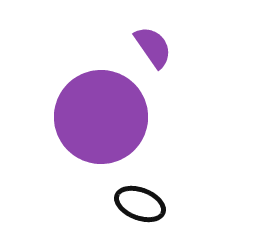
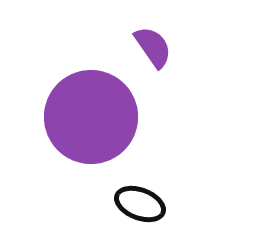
purple circle: moved 10 px left
